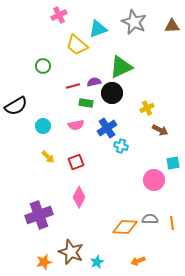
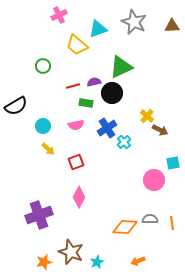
yellow cross: moved 8 px down; rotated 24 degrees counterclockwise
cyan cross: moved 3 px right, 4 px up; rotated 32 degrees clockwise
yellow arrow: moved 8 px up
